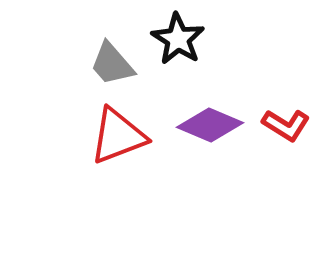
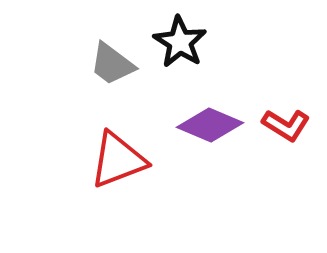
black star: moved 2 px right, 3 px down
gray trapezoid: rotated 12 degrees counterclockwise
red triangle: moved 24 px down
